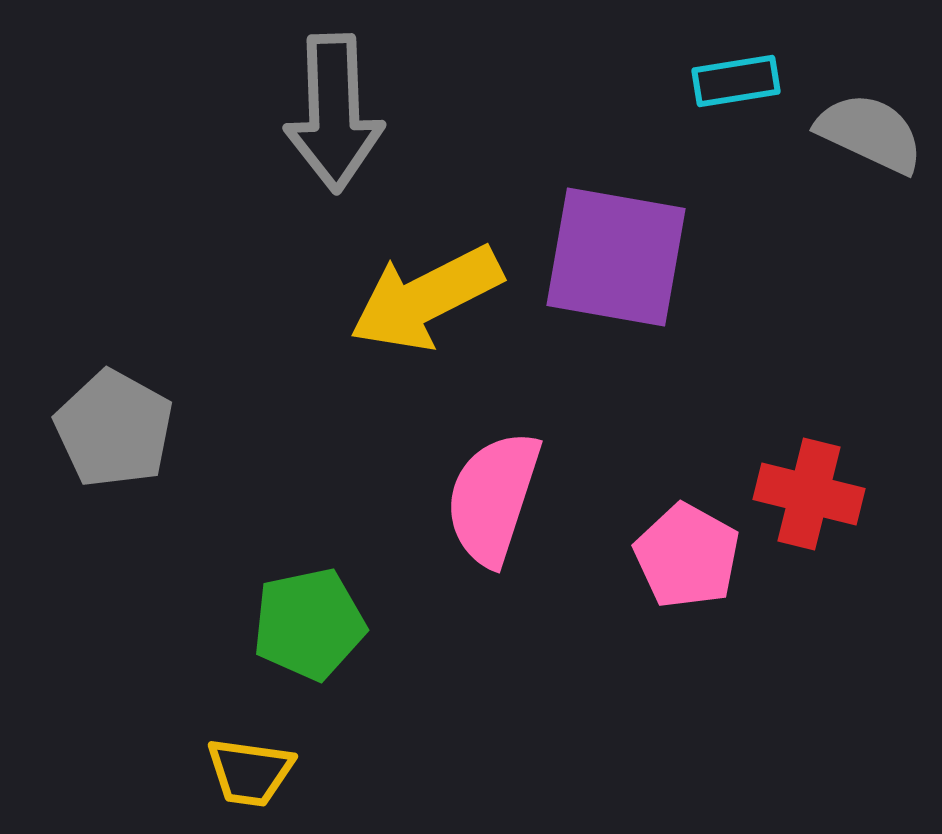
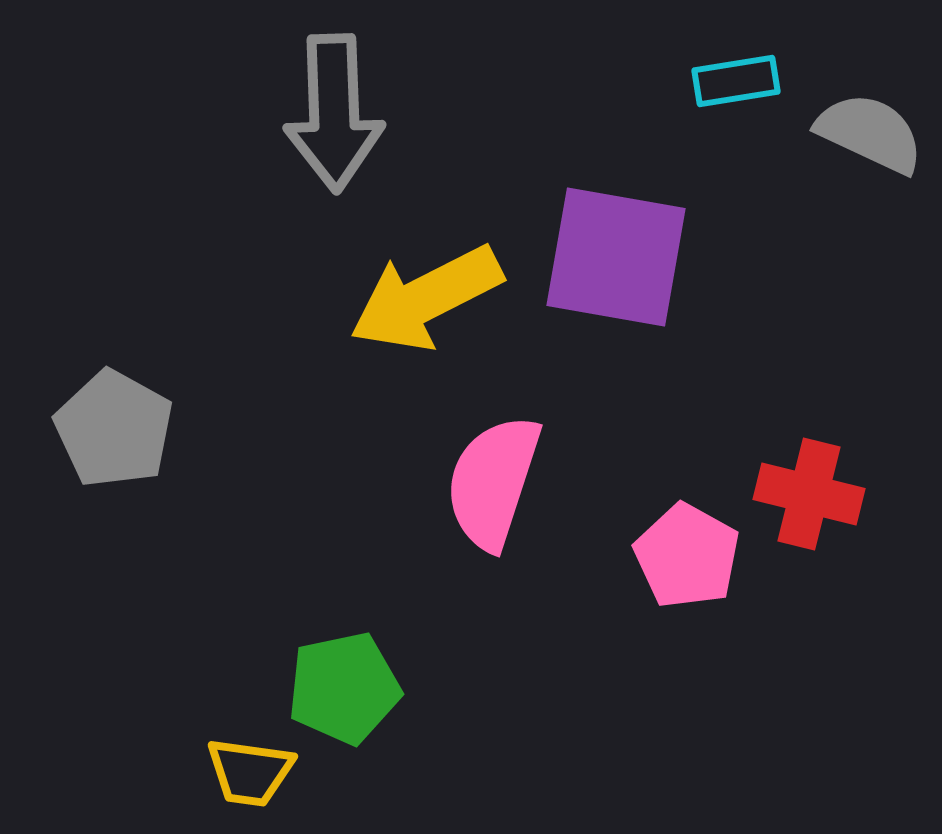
pink semicircle: moved 16 px up
green pentagon: moved 35 px right, 64 px down
